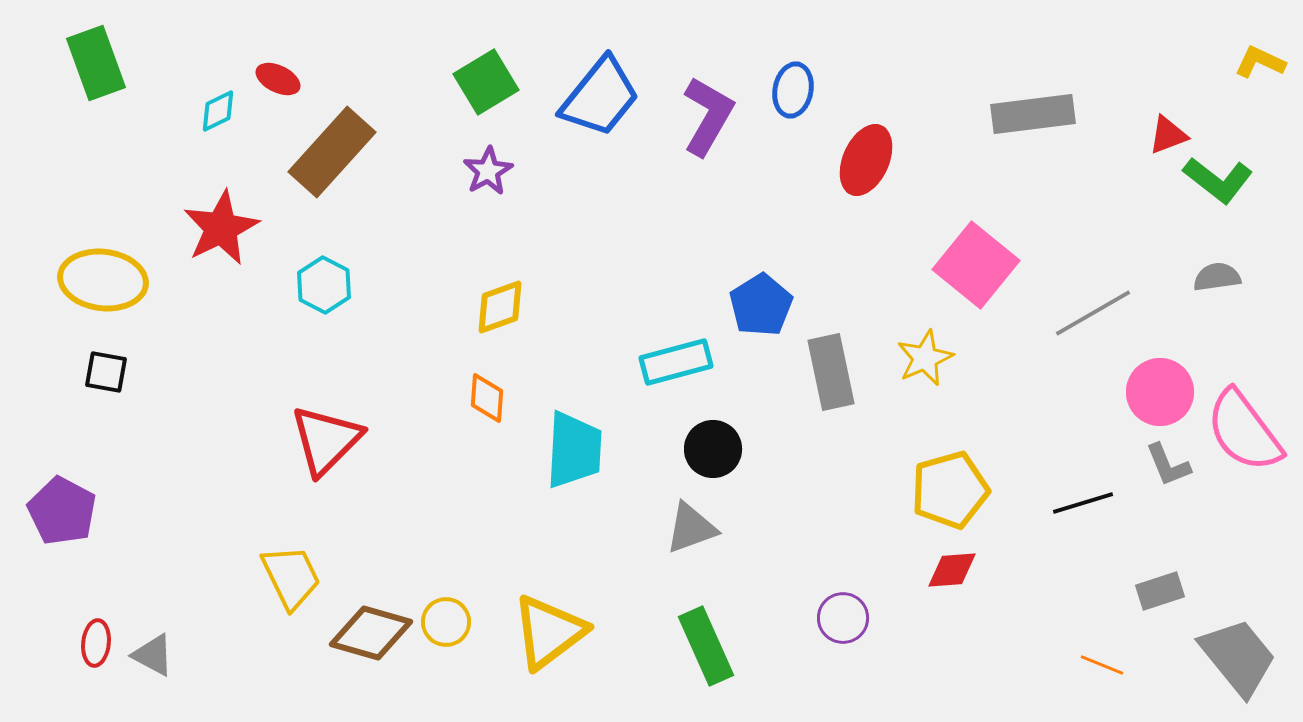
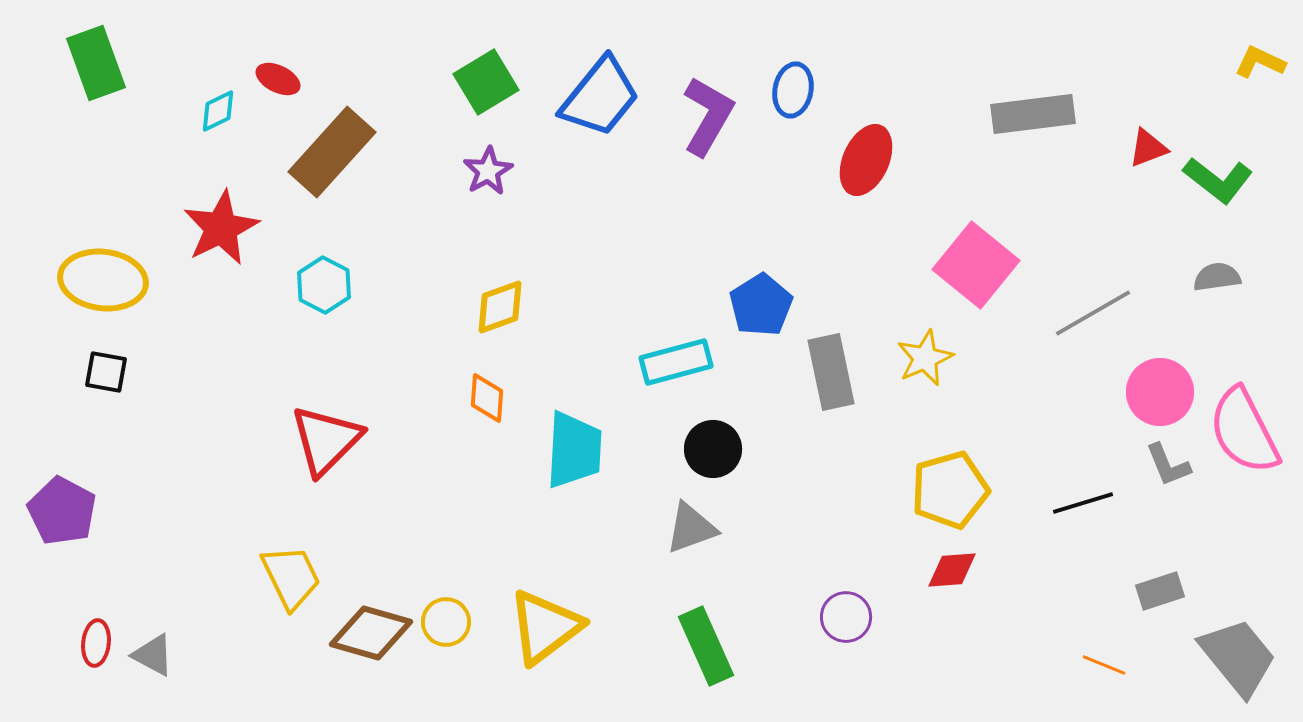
red triangle at (1168, 135): moved 20 px left, 13 px down
pink semicircle at (1244, 431): rotated 10 degrees clockwise
purple circle at (843, 618): moved 3 px right, 1 px up
yellow triangle at (549, 632): moved 4 px left, 5 px up
orange line at (1102, 665): moved 2 px right
